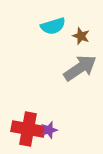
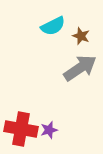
cyan semicircle: rotated 10 degrees counterclockwise
red cross: moved 7 px left
